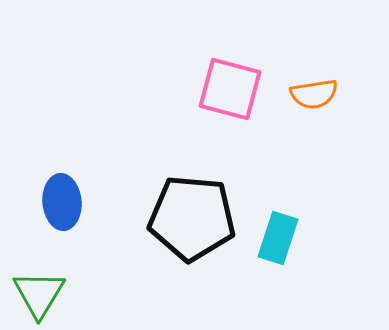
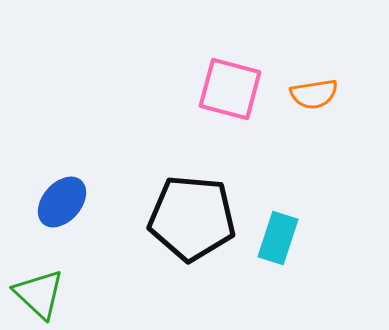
blue ellipse: rotated 46 degrees clockwise
green triangle: rotated 18 degrees counterclockwise
